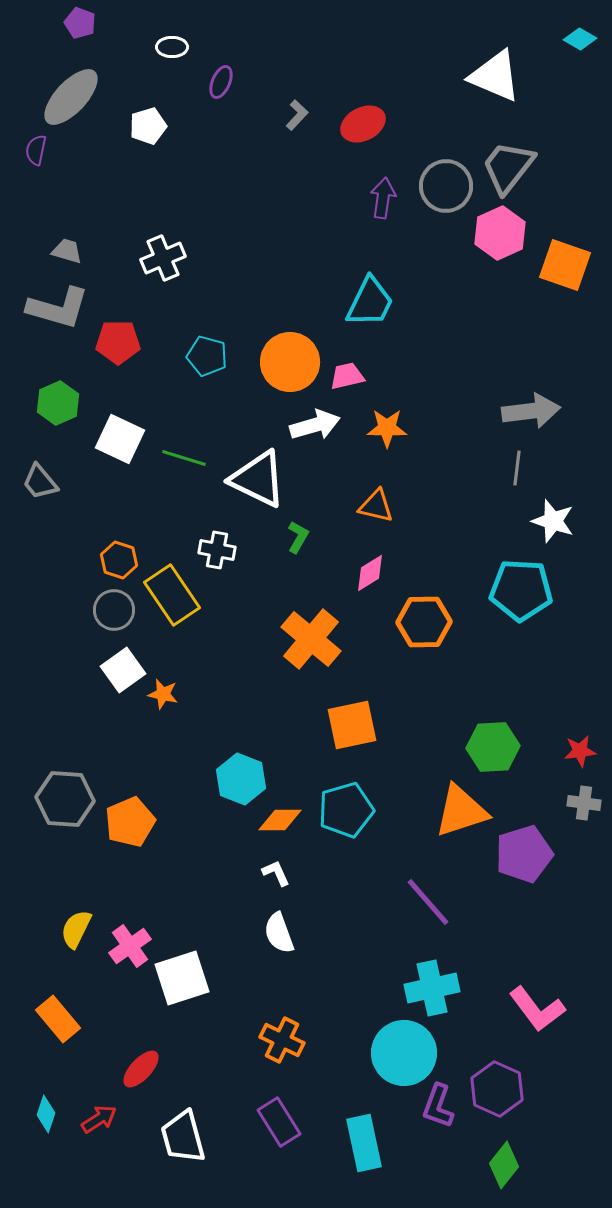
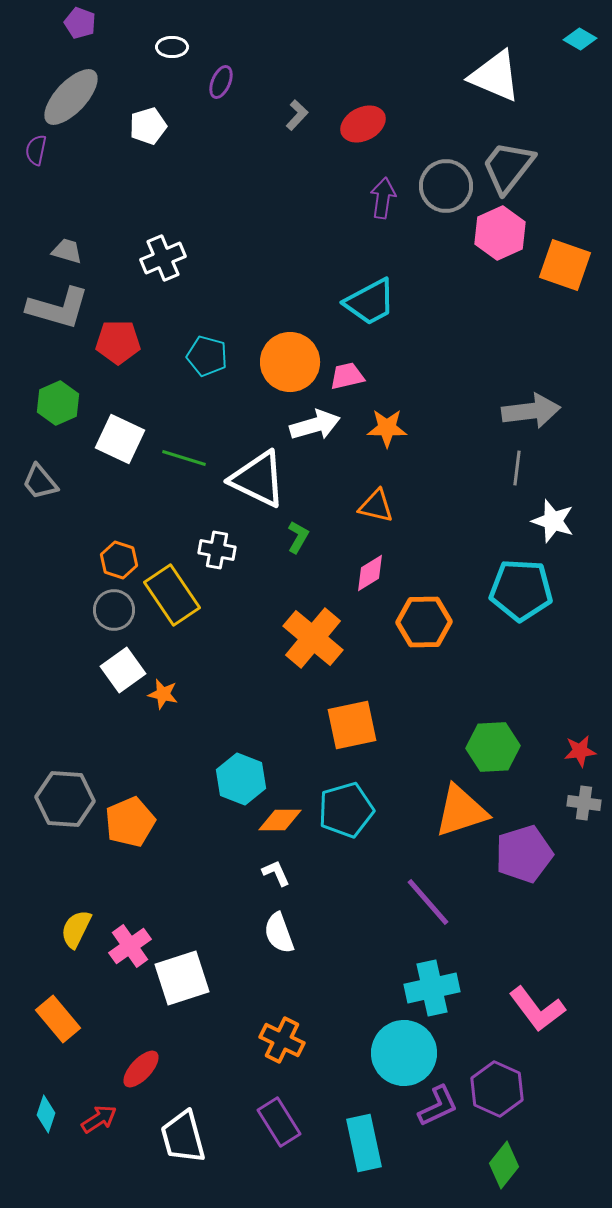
cyan trapezoid at (370, 302): rotated 36 degrees clockwise
orange cross at (311, 639): moved 2 px right, 1 px up
purple L-shape at (438, 1106): rotated 135 degrees counterclockwise
